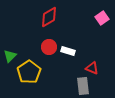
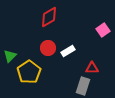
pink square: moved 1 px right, 12 px down
red circle: moved 1 px left, 1 px down
white rectangle: rotated 48 degrees counterclockwise
red triangle: rotated 24 degrees counterclockwise
gray rectangle: rotated 24 degrees clockwise
